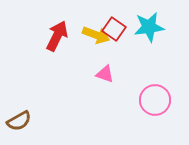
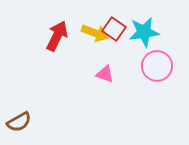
cyan star: moved 5 px left, 5 px down
yellow arrow: moved 1 px left, 2 px up
pink circle: moved 2 px right, 34 px up
brown semicircle: moved 1 px down
